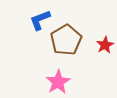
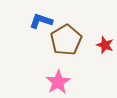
blue L-shape: moved 1 px right, 1 px down; rotated 40 degrees clockwise
red star: rotated 24 degrees counterclockwise
